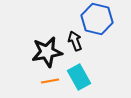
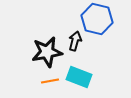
black arrow: rotated 36 degrees clockwise
cyan rectangle: rotated 40 degrees counterclockwise
